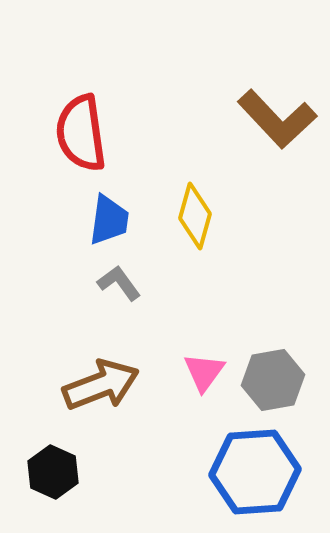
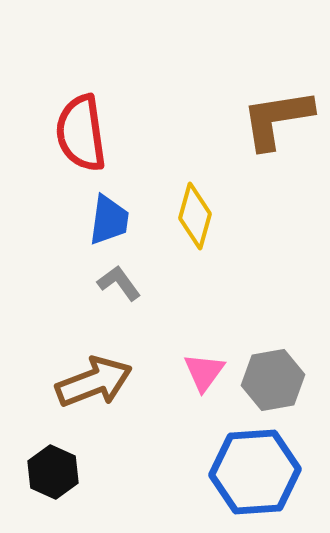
brown L-shape: rotated 124 degrees clockwise
brown arrow: moved 7 px left, 3 px up
